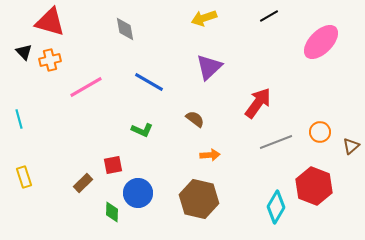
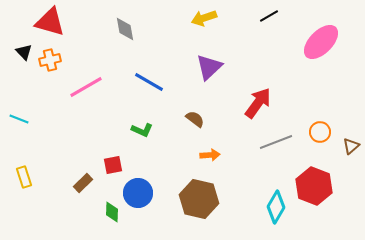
cyan line: rotated 54 degrees counterclockwise
